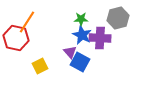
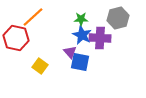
orange line: moved 6 px right, 5 px up; rotated 15 degrees clockwise
blue square: rotated 18 degrees counterclockwise
yellow square: rotated 28 degrees counterclockwise
